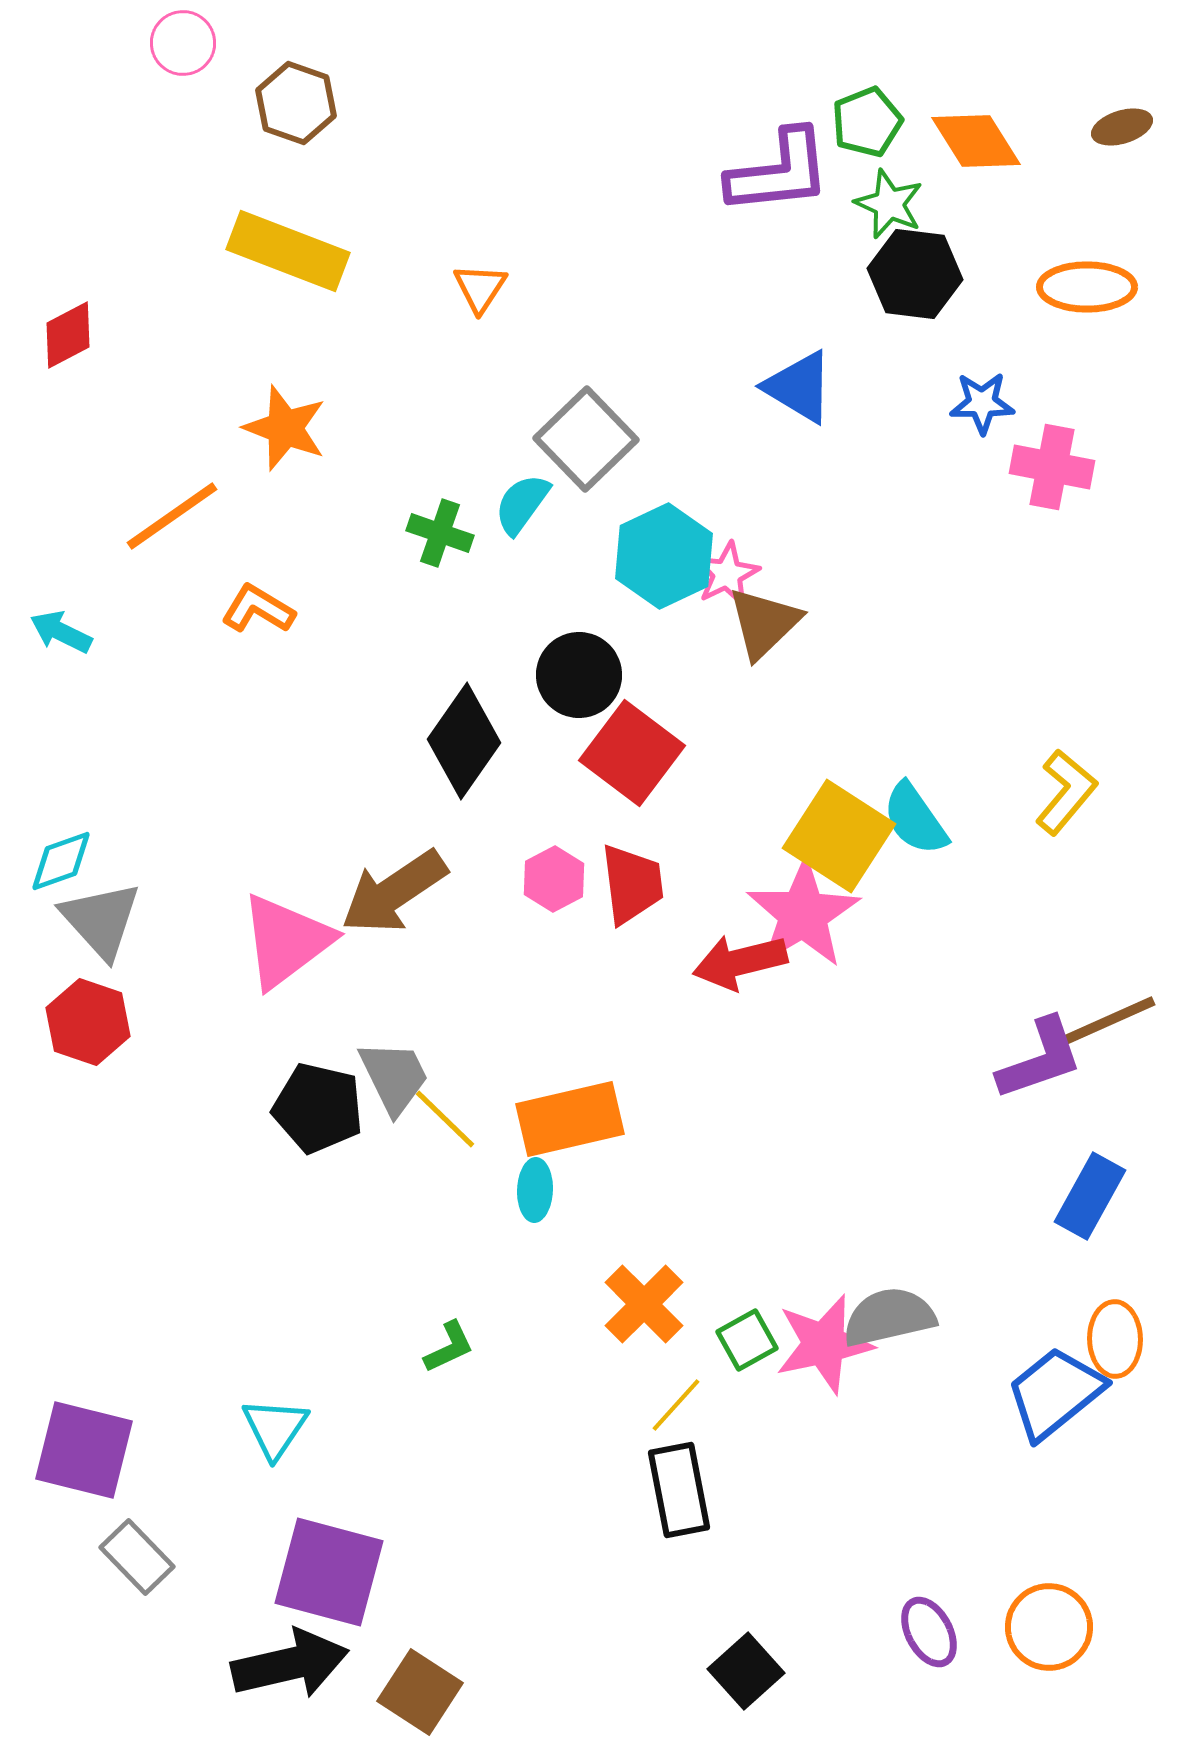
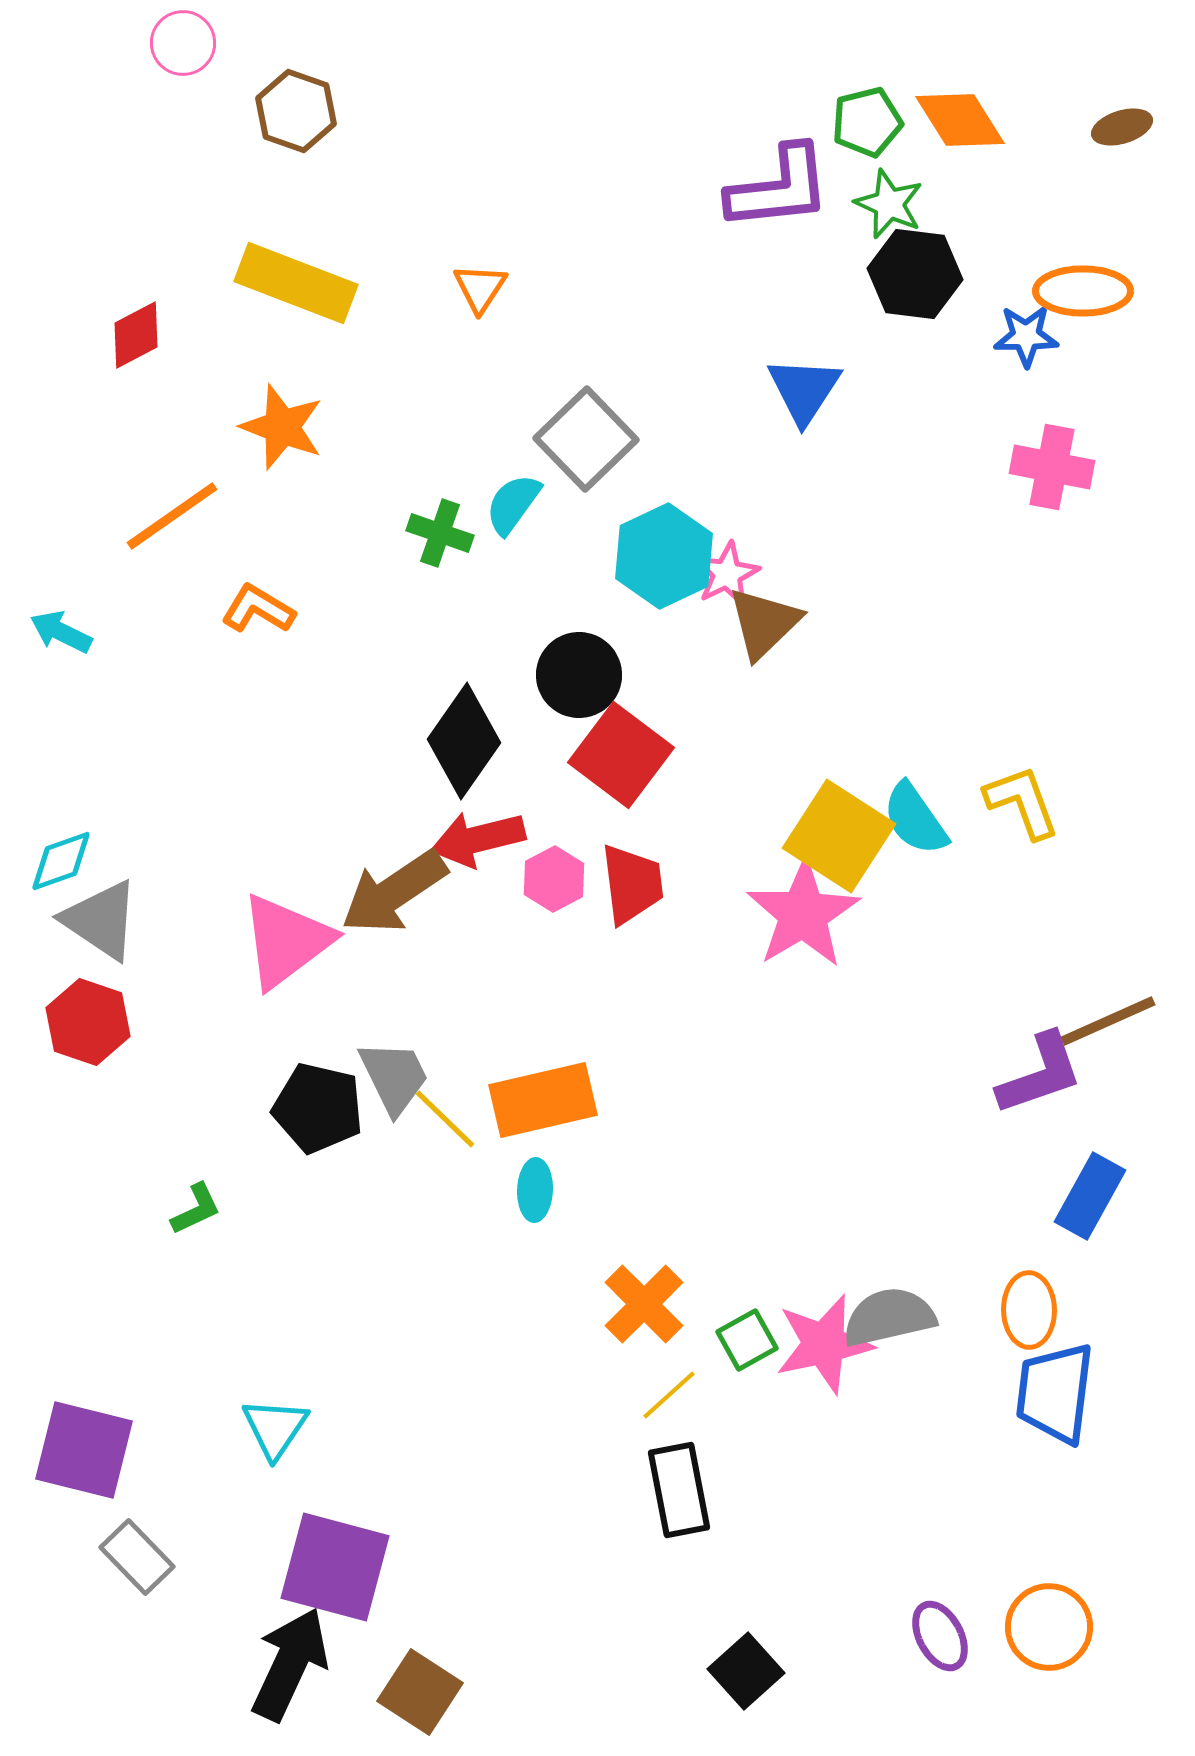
brown hexagon at (296, 103): moved 8 px down
green pentagon at (867, 122): rotated 8 degrees clockwise
orange diamond at (976, 141): moved 16 px left, 21 px up
purple L-shape at (779, 172): moved 16 px down
yellow rectangle at (288, 251): moved 8 px right, 32 px down
orange ellipse at (1087, 287): moved 4 px left, 4 px down
red diamond at (68, 335): moved 68 px right
blue triangle at (799, 387): moved 5 px right, 3 px down; rotated 32 degrees clockwise
blue star at (982, 403): moved 44 px right, 67 px up
orange star at (285, 428): moved 3 px left, 1 px up
cyan semicircle at (522, 504): moved 9 px left
red square at (632, 753): moved 11 px left, 2 px down
yellow L-shape at (1066, 792): moved 44 px left, 10 px down; rotated 60 degrees counterclockwise
gray triangle at (101, 920): rotated 14 degrees counterclockwise
red arrow at (740, 962): moved 262 px left, 123 px up
purple L-shape at (1040, 1059): moved 15 px down
orange rectangle at (570, 1119): moved 27 px left, 19 px up
orange ellipse at (1115, 1339): moved 86 px left, 29 px up
green L-shape at (449, 1347): moved 253 px left, 138 px up
blue trapezoid at (1055, 1393): rotated 44 degrees counterclockwise
yellow line at (676, 1405): moved 7 px left, 10 px up; rotated 6 degrees clockwise
purple square at (329, 1572): moved 6 px right, 5 px up
purple ellipse at (929, 1632): moved 11 px right, 4 px down
black arrow at (290, 1664): rotated 52 degrees counterclockwise
